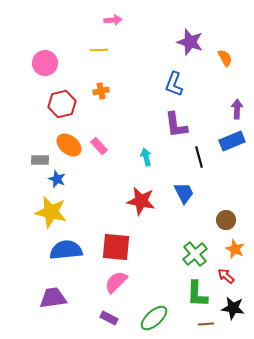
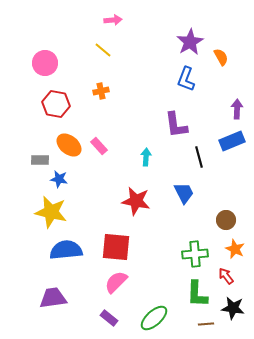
purple star: rotated 24 degrees clockwise
yellow line: moved 4 px right; rotated 42 degrees clockwise
orange semicircle: moved 4 px left, 1 px up
blue L-shape: moved 12 px right, 5 px up
red hexagon: moved 6 px left; rotated 24 degrees clockwise
cyan arrow: rotated 18 degrees clockwise
blue star: moved 2 px right; rotated 12 degrees counterclockwise
red star: moved 5 px left
green cross: rotated 35 degrees clockwise
red arrow: rotated 12 degrees clockwise
purple rectangle: rotated 12 degrees clockwise
